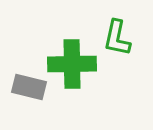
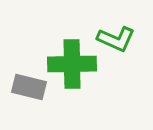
green L-shape: moved 1 px left, 1 px down; rotated 78 degrees counterclockwise
